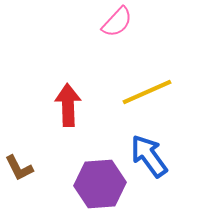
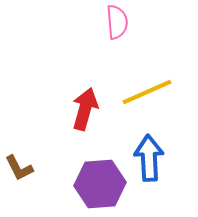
pink semicircle: rotated 48 degrees counterclockwise
red arrow: moved 17 px right, 4 px down; rotated 18 degrees clockwise
blue arrow: moved 2 px down; rotated 33 degrees clockwise
